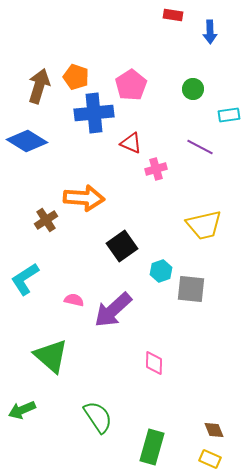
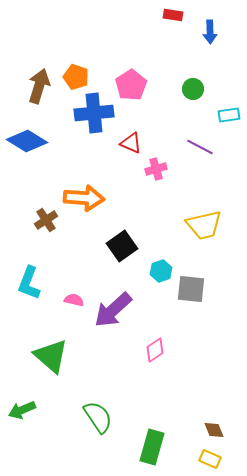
cyan L-shape: moved 4 px right, 4 px down; rotated 36 degrees counterclockwise
pink diamond: moved 1 px right, 13 px up; rotated 55 degrees clockwise
